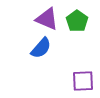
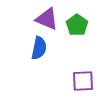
green pentagon: moved 4 px down
blue semicircle: moved 2 px left; rotated 30 degrees counterclockwise
